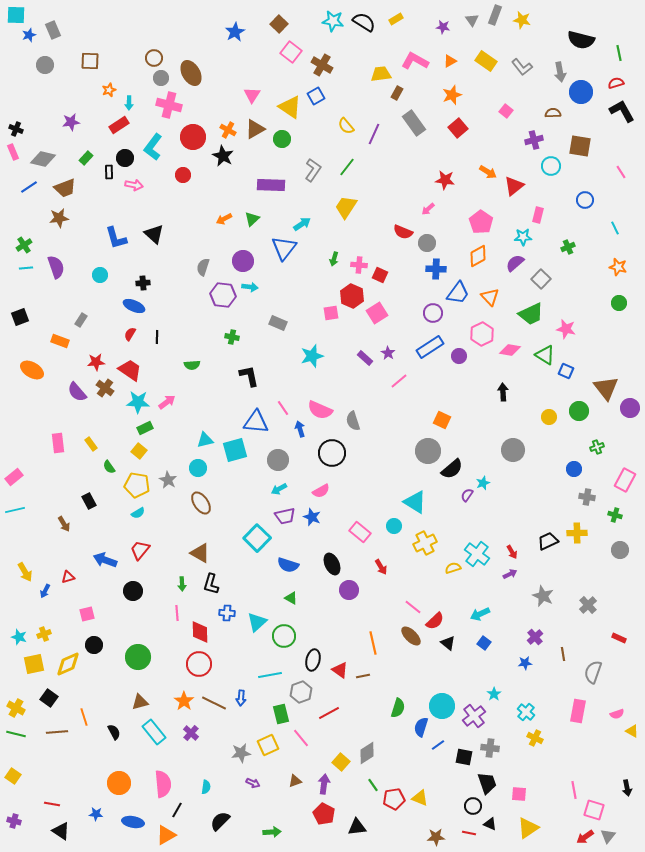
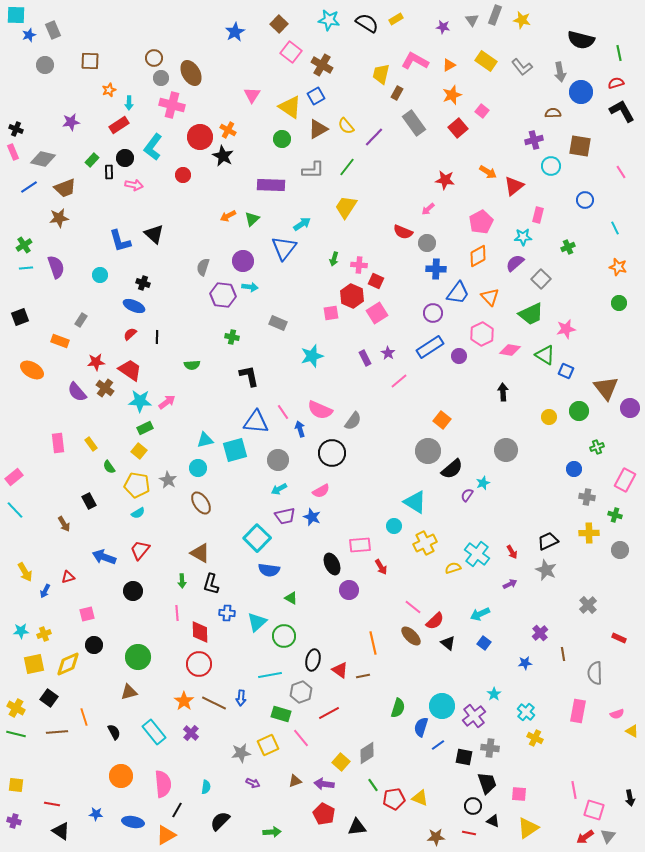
cyan star at (333, 21): moved 4 px left, 1 px up
black semicircle at (364, 22): moved 3 px right, 1 px down
orange triangle at (450, 61): moved 1 px left, 4 px down
yellow trapezoid at (381, 74): rotated 70 degrees counterclockwise
pink cross at (169, 105): moved 3 px right
pink square at (506, 111): moved 24 px left
brown triangle at (255, 129): moved 63 px right
purple line at (374, 134): moved 3 px down; rotated 20 degrees clockwise
red circle at (193, 137): moved 7 px right
green rectangle at (86, 158): moved 6 px right, 2 px down
gray L-shape at (313, 170): rotated 55 degrees clockwise
orange arrow at (224, 219): moved 4 px right, 3 px up
pink pentagon at (481, 222): rotated 10 degrees clockwise
blue L-shape at (116, 238): moved 4 px right, 3 px down
red square at (380, 275): moved 4 px left, 6 px down
black cross at (143, 283): rotated 24 degrees clockwise
pink star at (566, 329): rotated 24 degrees counterclockwise
red semicircle at (130, 334): rotated 16 degrees clockwise
purple rectangle at (365, 358): rotated 21 degrees clockwise
cyan star at (138, 402): moved 2 px right, 1 px up
pink line at (283, 408): moved 4 px down
orange square at (442, 420): rotated 12 degrees clockwise
gray semicircle at (353, 421): rotated 126 degrees counterclockwise
gray circle at (513, 450): moved 7 px left
cyan line at (15, 510): rotated 60 degrees clockwise
pink rectangle at (360, 532): moved 13 px down; rotated 45 degrees counterclockwise
yellow cross at (577, 533): moved 12 px right
blue arrow at (105, 560): moved 1 px left, 3 px up
blue semicircle at (288, 565): moved 19 px left, 5 px down; rotated 10 degrees counterclockwise
purple arrow at (510, 574): moved 10 px down
green arrow at (182, 584): moved 3 px up
gray star at (543, 596): moved 3 px right, 26 px up
cyan star at (19, 637): moved 2 px right, 6 px up; rotated 21 degrees counterclockwise
purple cross at (535, 637): moved 5 px right, 4 px up
gray semicircle at (593, 672): moved 2 px right, 1 px down; rotated 20 degrees counterclockwise
brown triangle at (140, 702): moved 11 px left, 10 px up
green rectangle at (281, 714): rotated 60 degrees counterclockwise
yellow square at (13, 776): moved 3 px right, 9 px down; rotated 28 degrees counterclockwise
orange circle at (119, 783): moved 2 px right, 7 px up
purple arrow at (324, 784): rotated 90 degrees counterclockwise
black arrow at (627, 788): moved 3 px right, 10 px down
black triangle at (490, 824): moved 3 px right, 3 px up
